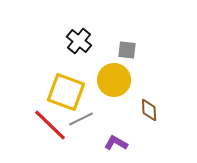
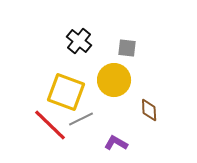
gray square: moved 2 px up
